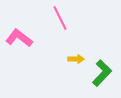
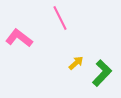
yellow arrow: moved 4 px down; rotated 42 degrees counterclockwise
